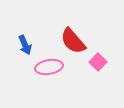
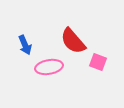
pink square: rotated 24 degrees counterclockwise
